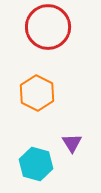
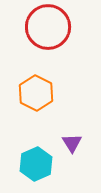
orange hexagon: moved 1 px left
cyan hexagon: rotated 20 degrees clockwise
